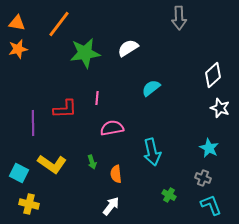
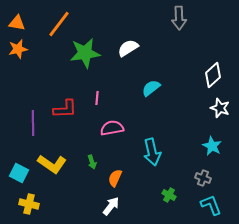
cyan star: moved 3 px right, 2 px up
orange semicircle: moved 1 px left, 4 px down; rotated 30 degrees clockwise
